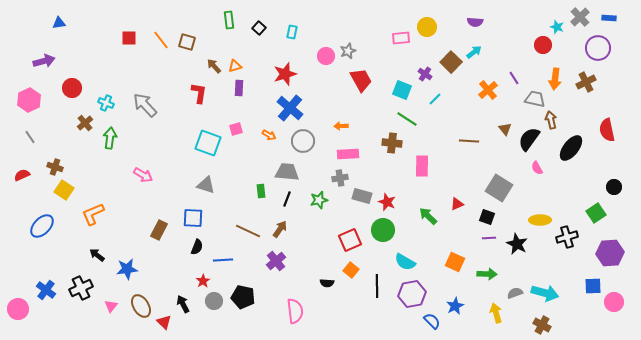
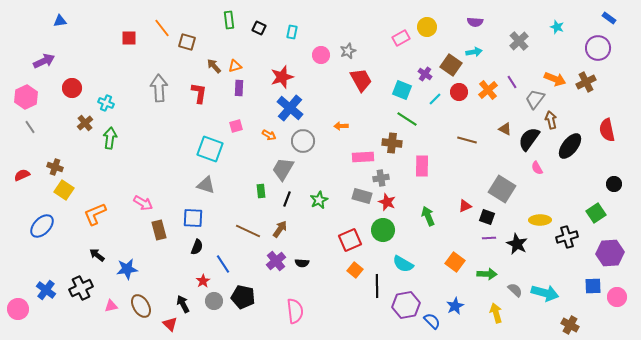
gray cross at (580, 17): moved 61 px left, 24 px down
blue rectangle at (609, 18): rotated 32 degrees clockwise
blue triangle at (59, 23): moved 1 px right, 2 px up
black square at (259, 28): rotated 16 degrees counterclockwise
pink rectangle at (401, 38): rotated 24 degrees counterclockwise
orange line at (161, 40): moved 1 px right, 12 px up
red circle at (543, 45): moved 84 px left, 47 px down
cyan arrow at (474, 52): rotated 28 degrees clockwise
pink circle at (326, 56): moved 5 px left, 1 px up
purple arrow at (44, 61): rotated 10 degrees counterclockwise
brown square at (451, 62): moved 3 px down; rotated 10 degrees counterclockwise
red star at (285, 74): moved 3 px left, 3 px down
purple line at (514, 78): moved 2 px left, 4 px down
orange arrow at (555, 79): rotated 75 degrees counterclockwise
gray trapezoid at (535, 99): rotated 65 degrees counterclockwise
pink hexagon at (29, 100): moved 3 px left, 3 px up
gray arrow at (145, 105): moved 14 px right, 17 px up; rotated 40 degrees clockwise
pink square at (236, 129): moved 3 px up
brown triangle at (505, 129): rotated 24 degrees counterclockwise
gray line at (30, 137): moved 10 px up
brown line at (469, 141): moved 2 px left, 1 px up; rotated 12 degrees clockwise
cyan square at (208, 143): moved 2 px right, 6 px down
black ellipse at (571, 148): moved 1 px left, 2 px up
pink rectangle at (348, 154): moved 15 px right, 3 px down
gray trapezoid at (287, 172): moved 4 px left, 3 px up; rotated 65 degrees counterclockwise
pink arrow at (143, 175): moved 28 px down
gray cross at (340, 178): moved 41 px right
black circle at (614, 187): moved 3 px up
gray square at (499, 188): moved 3 px right, 1 px down
green star at (319, 200): rotated 12 degrees counterclockwise
red triangle at (457, 204): moved 8 px right, 2 px down
orange L-shape at (93, 214): moved 2 px right
green arrow at (428, 216): rotated 24 degrees clockwise
brown rectangle at (159, 230): rotated 42 degrees counterclockwise
blue line at (223, 260): moved 4 px down; rotated 60 degrees clockwise
cyan semicircle at (405, 262): moved 2 px left, 2 px down
orange square at (455, 262): rotated 12 degrees clockwise
orange square at (351, 270): moved 4 px right
black semicircle at (327, 283): moved 25 px left, 20 px up
gray semicircle at (515, 293): moved 3 px up; rotated 63 degrees clockwise
purple hexagon at (412, 294): moved 6 px left, 11 px down
pink circle at (614, 302): moved 3 px right, 5 px up
pink triangle at (111, 306): rotated 40 degrees clockwise
red triangle at (164, 322): moved 6 px right, 2 px down
brown cross at (542, 325): moved 28 px right
